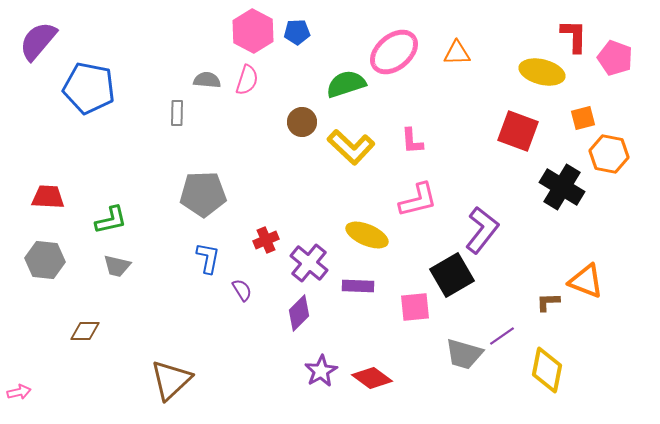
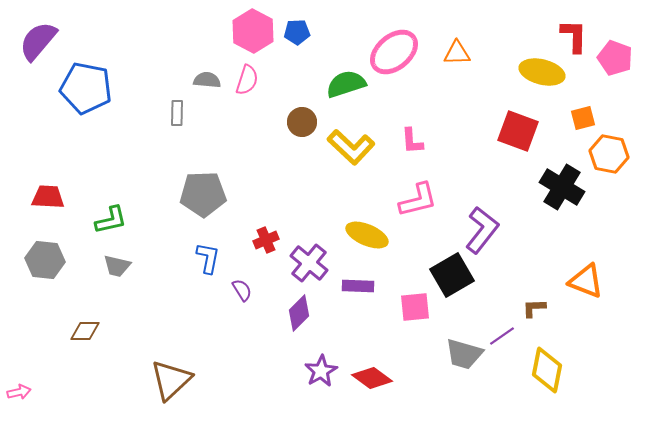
blue pentagon at (89, 88): moved 3 px left
brown L-shape at (548, 302): moved 14 px left, 6 px down
